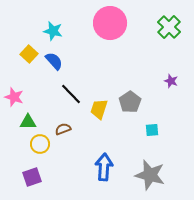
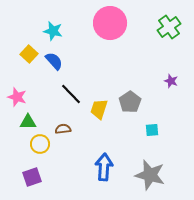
green cross: rotated 10 degrees clockwise
pink star: moved 3 px right
brown semicircle: rotated 14 degrees clockwise
